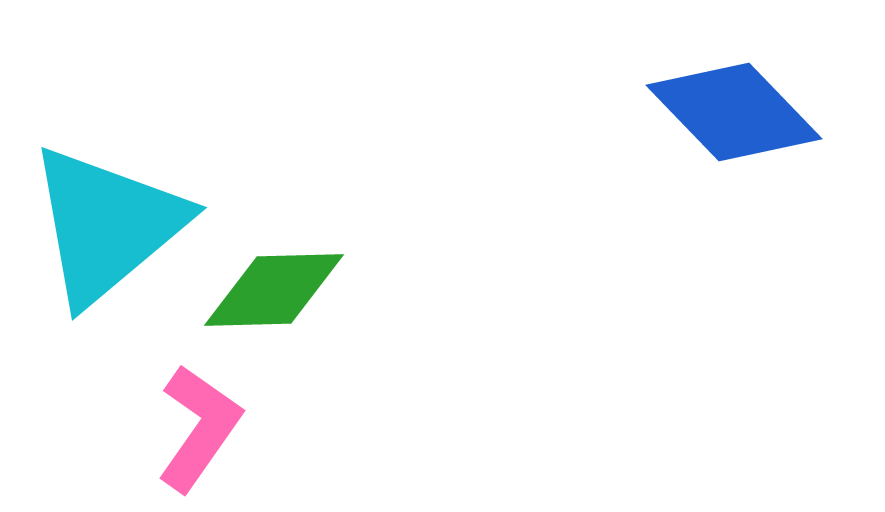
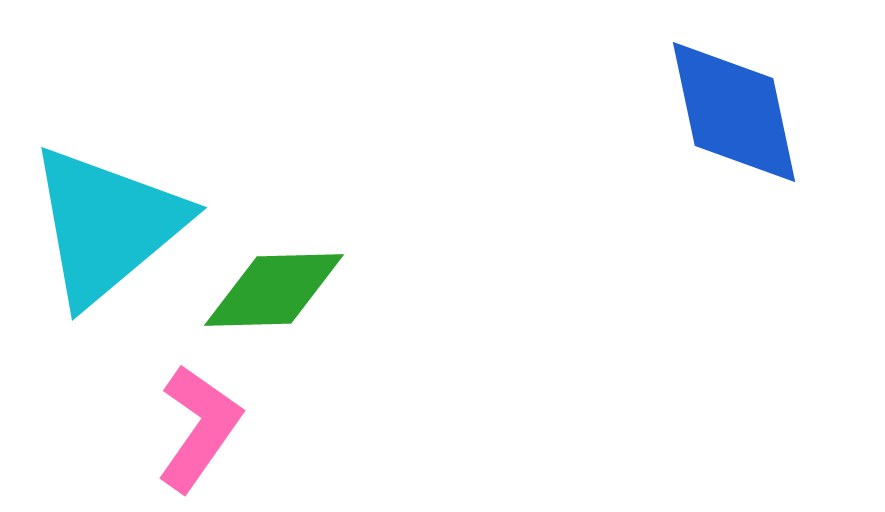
blue diamond: rotated 32 degrees clockwise
